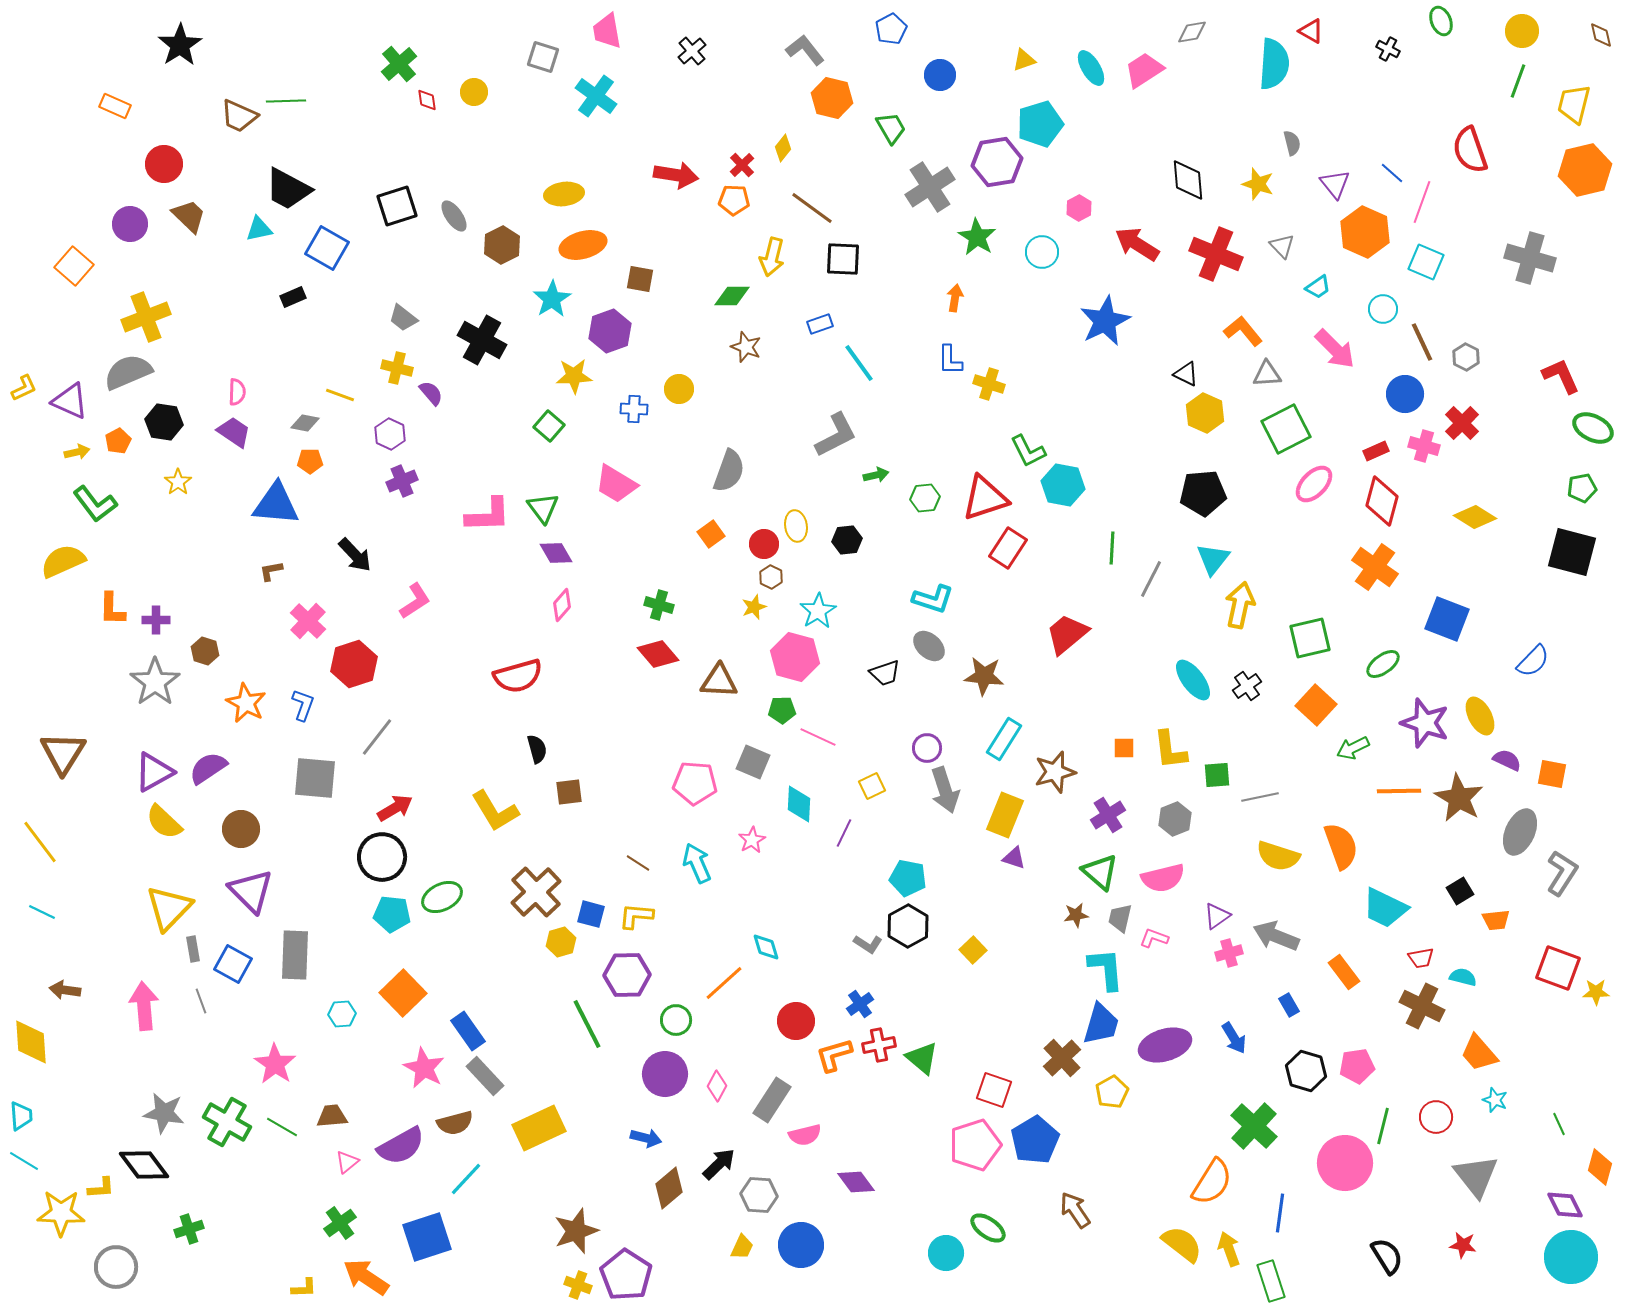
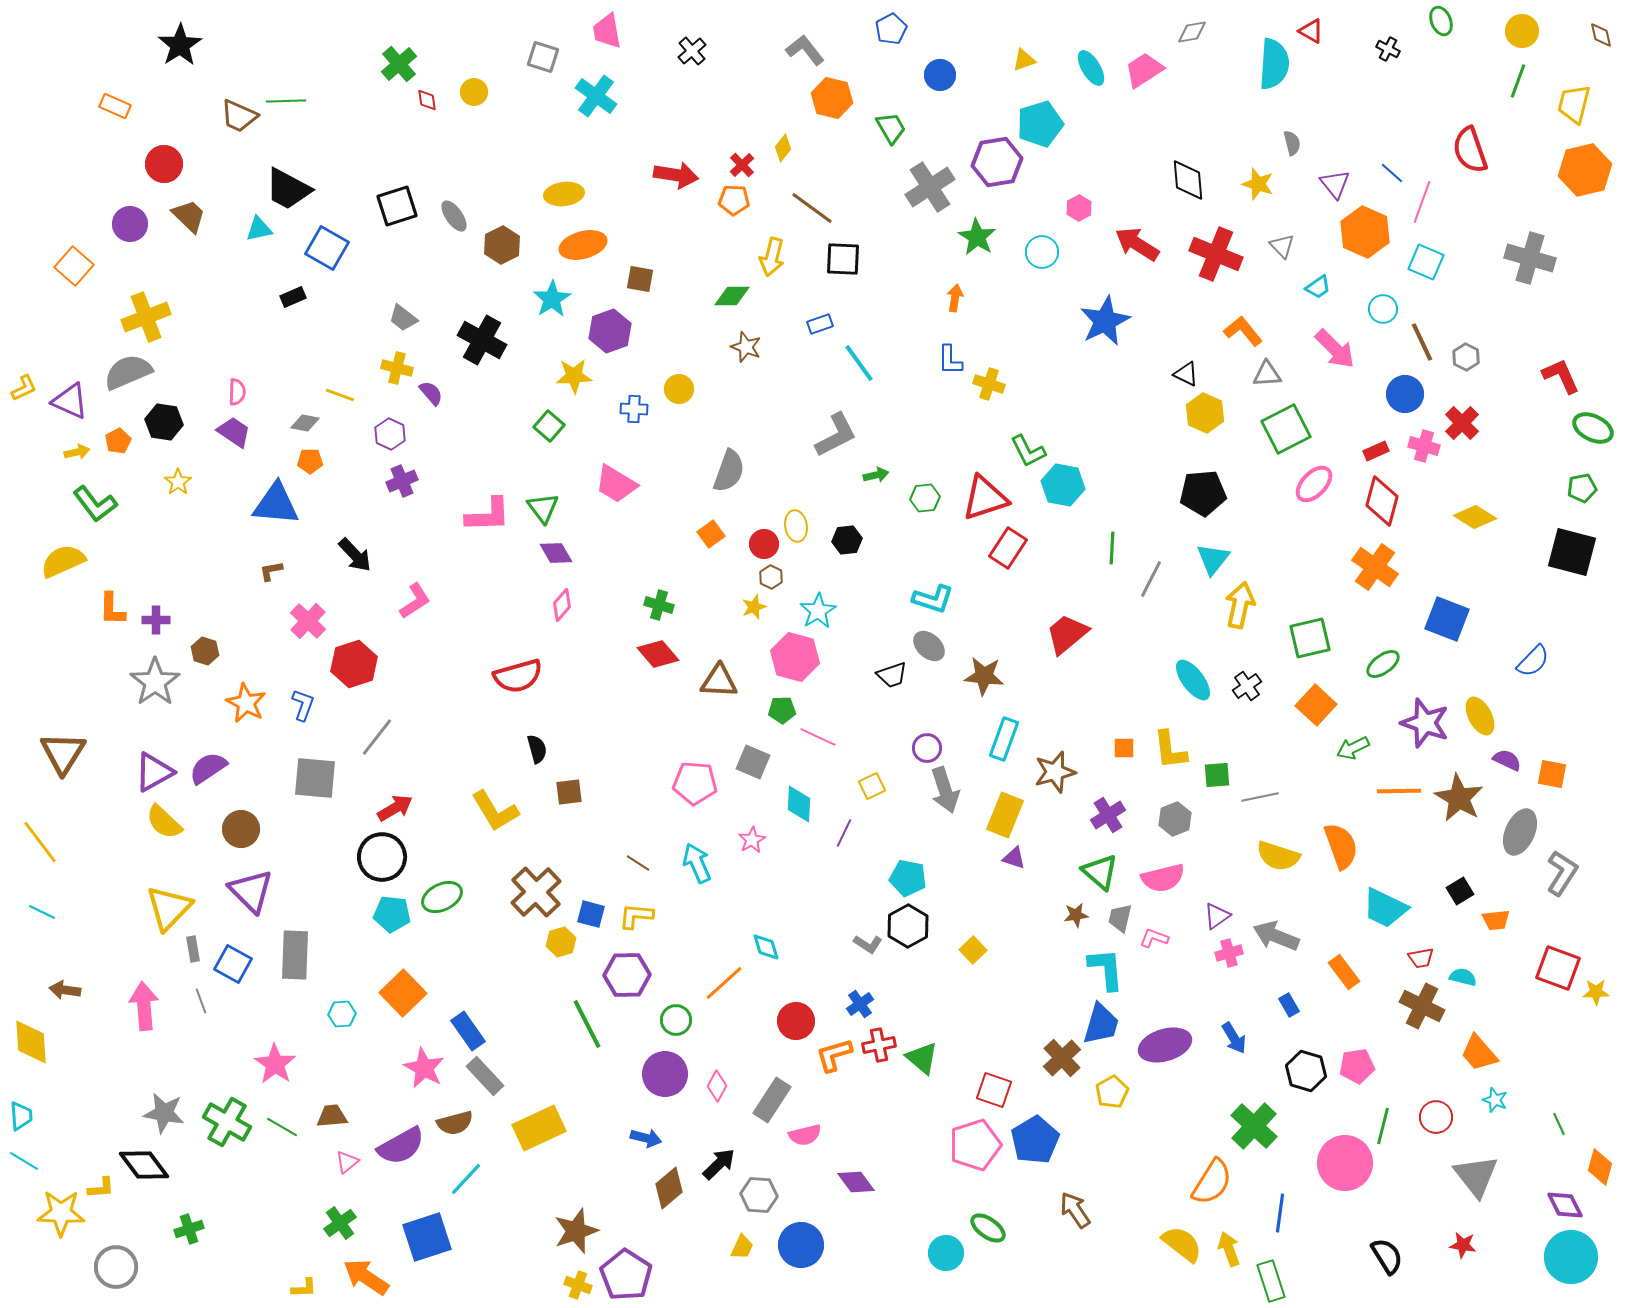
black trapezoid at (885, 673): moved 7 px right, 2 px down
cyan rectangle at (1004, 739): rotated 12 degrees counterclockwise
